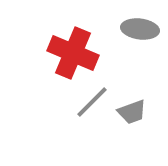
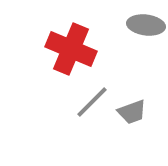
gray ellipse: moved 6 px right, 4 px up
red cross: moved 2 px left, 4 px up
